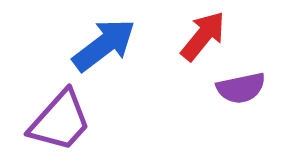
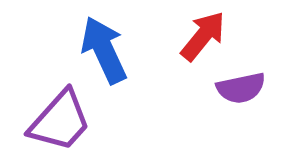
blue arrow: moved 5 px down; rotated 78 degrees counterclockwise
